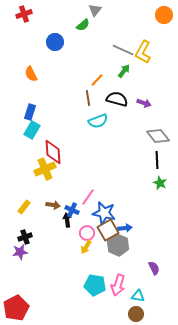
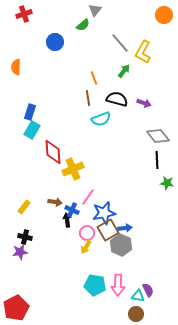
gray line: moved 3 px left, 7 px up; rotated 25 degrees clockwise
orange semicircle: moved 15 px left, 7 px up; rotated 28 degrees clockwise
orange line: moved 3 px left, 2 px up; rotated 64 degrees counterclockwise
cyan semicircle: moved 3 px right, 2 px up
yellow cross: moved 28 px right
green star: moved 7 px right; rotated 16 degrees counterclockwise
brown arrow: moved 2 px right, 3 px up
blue star: rotated 25 degrees counterclockwise
black cross: rotated 32 degrees clockwise
gray hexagon: moved 3 px right
purple semicircle: moved 6 px left, 22 px down
pink arrow: rotated 15 degrees counterclockwise
